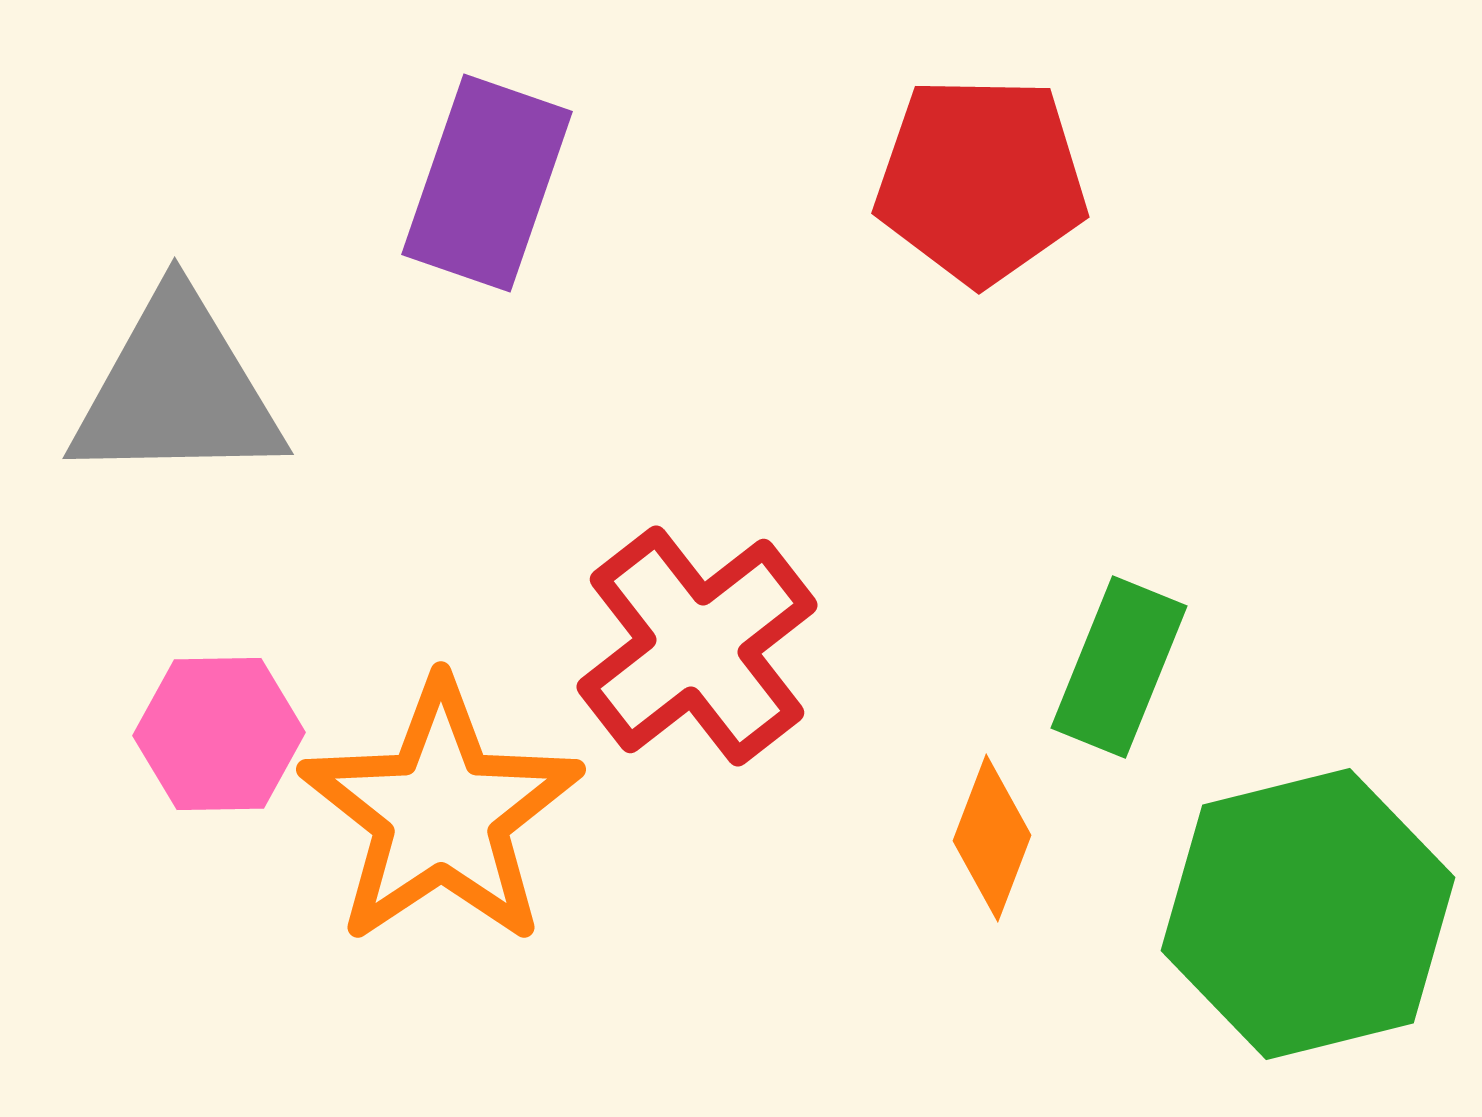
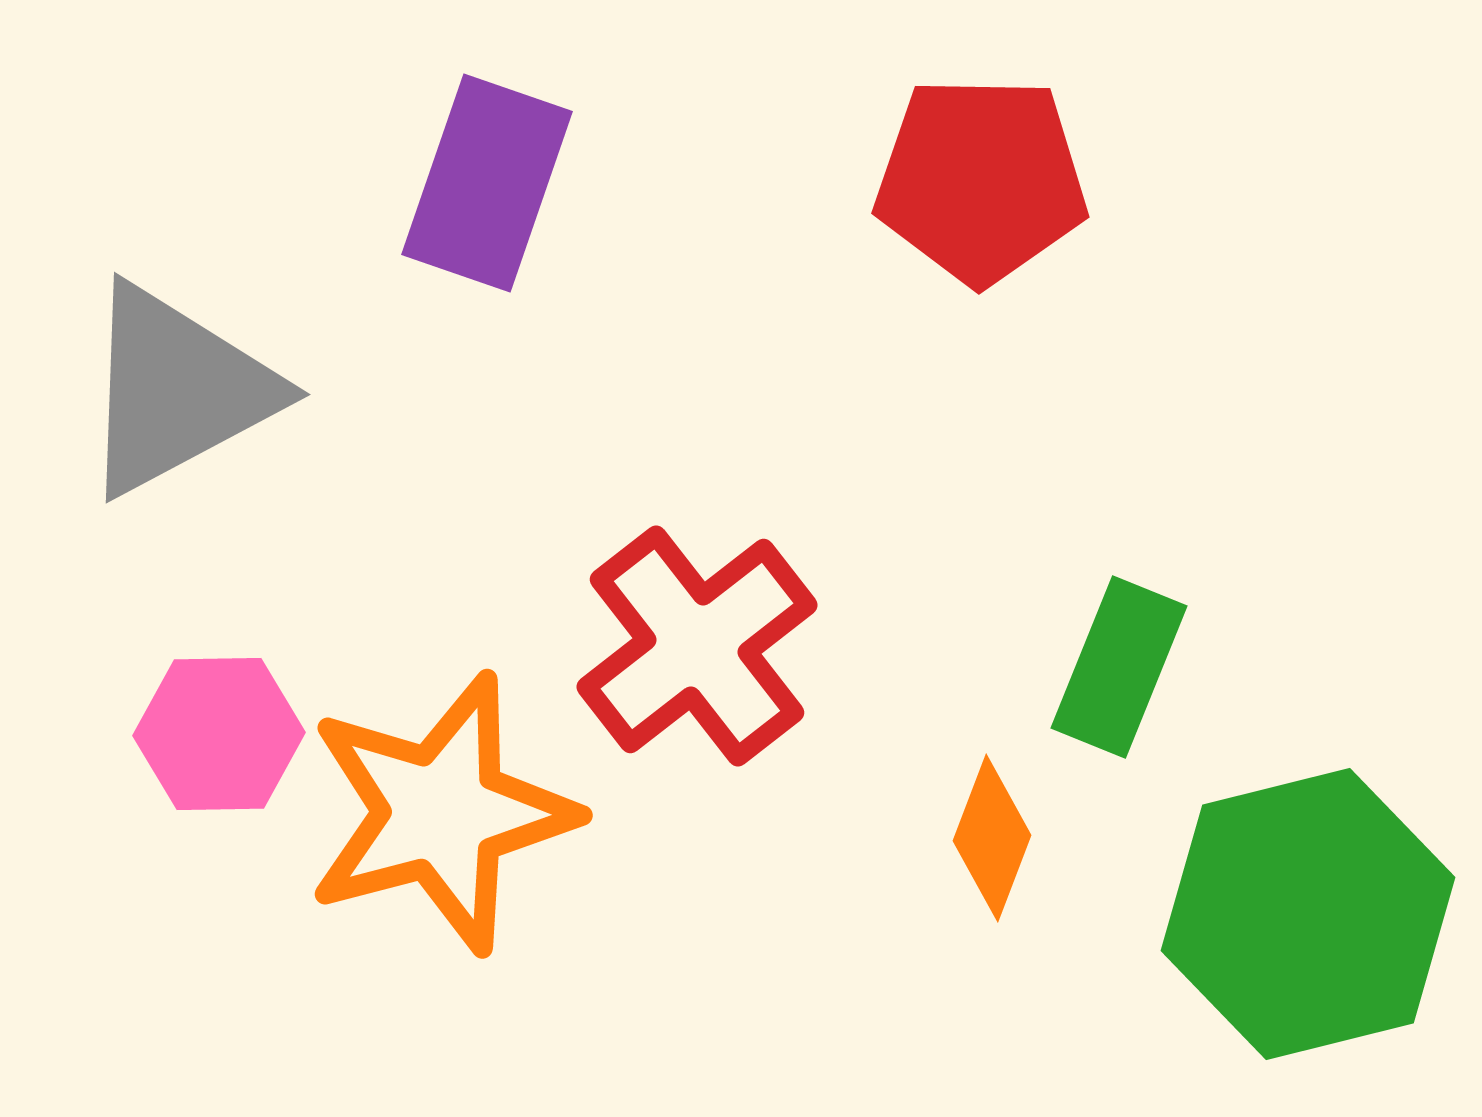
gray triangle: rotated 27 degrees counterclockwise
orange star: rotated 19 degrees clockwise
